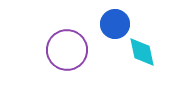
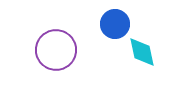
purple circle: moved 11 px left
